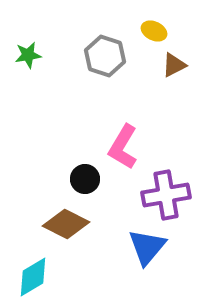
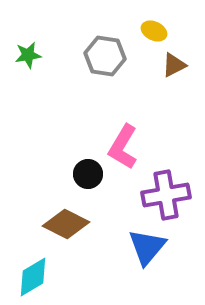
gray hexagon: rotated 9 degrees counterclockwise
black circle: moved 3 px right, 5 px up
